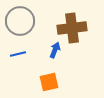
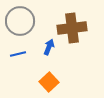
blue arrow: moved 6 px left, 3 px up
orange square: rotated 30 degrees counterclockwise
